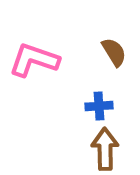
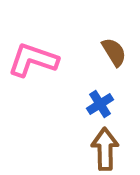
pink L-shape: moved 1 px left
blue cross: moved 1 px right, 2 px up; rotated 28 degrees counterclockwise
